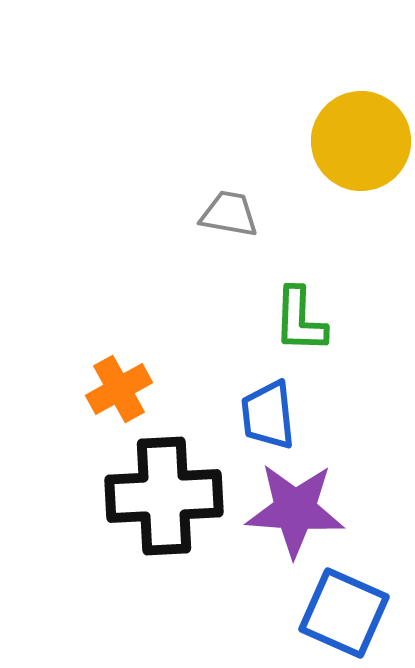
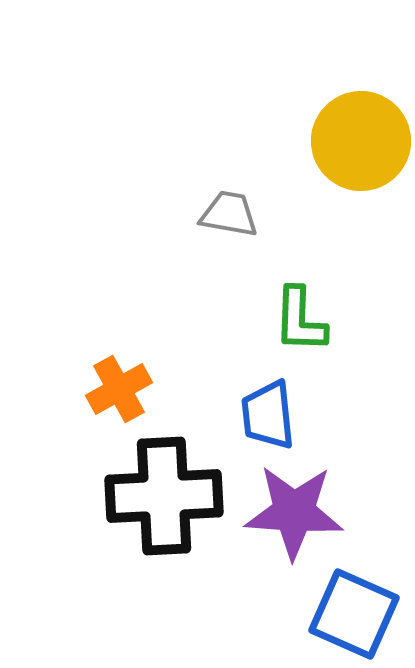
purple star: moved 1 px left, 2 px down
blue square: moved 10 px right, 1 px down
